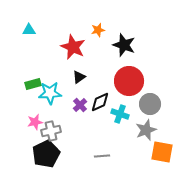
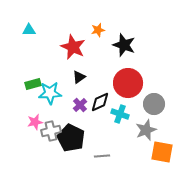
red circle: moved 1 px left, 2 px down
gray circle: moved 4 px right
black pentagon: moved 25 px right, 16 px up; rotated 20 degrees counterclockwise
